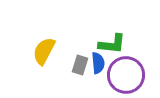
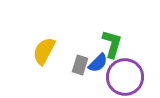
green L-shape: rotated 80 degrees counterclockwise
blue semicircle: rotated 50 degrees clockwise
purple circle: moved 1 px left, 2 px down
